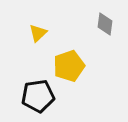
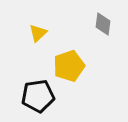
gray diamond: moved 2 px left
